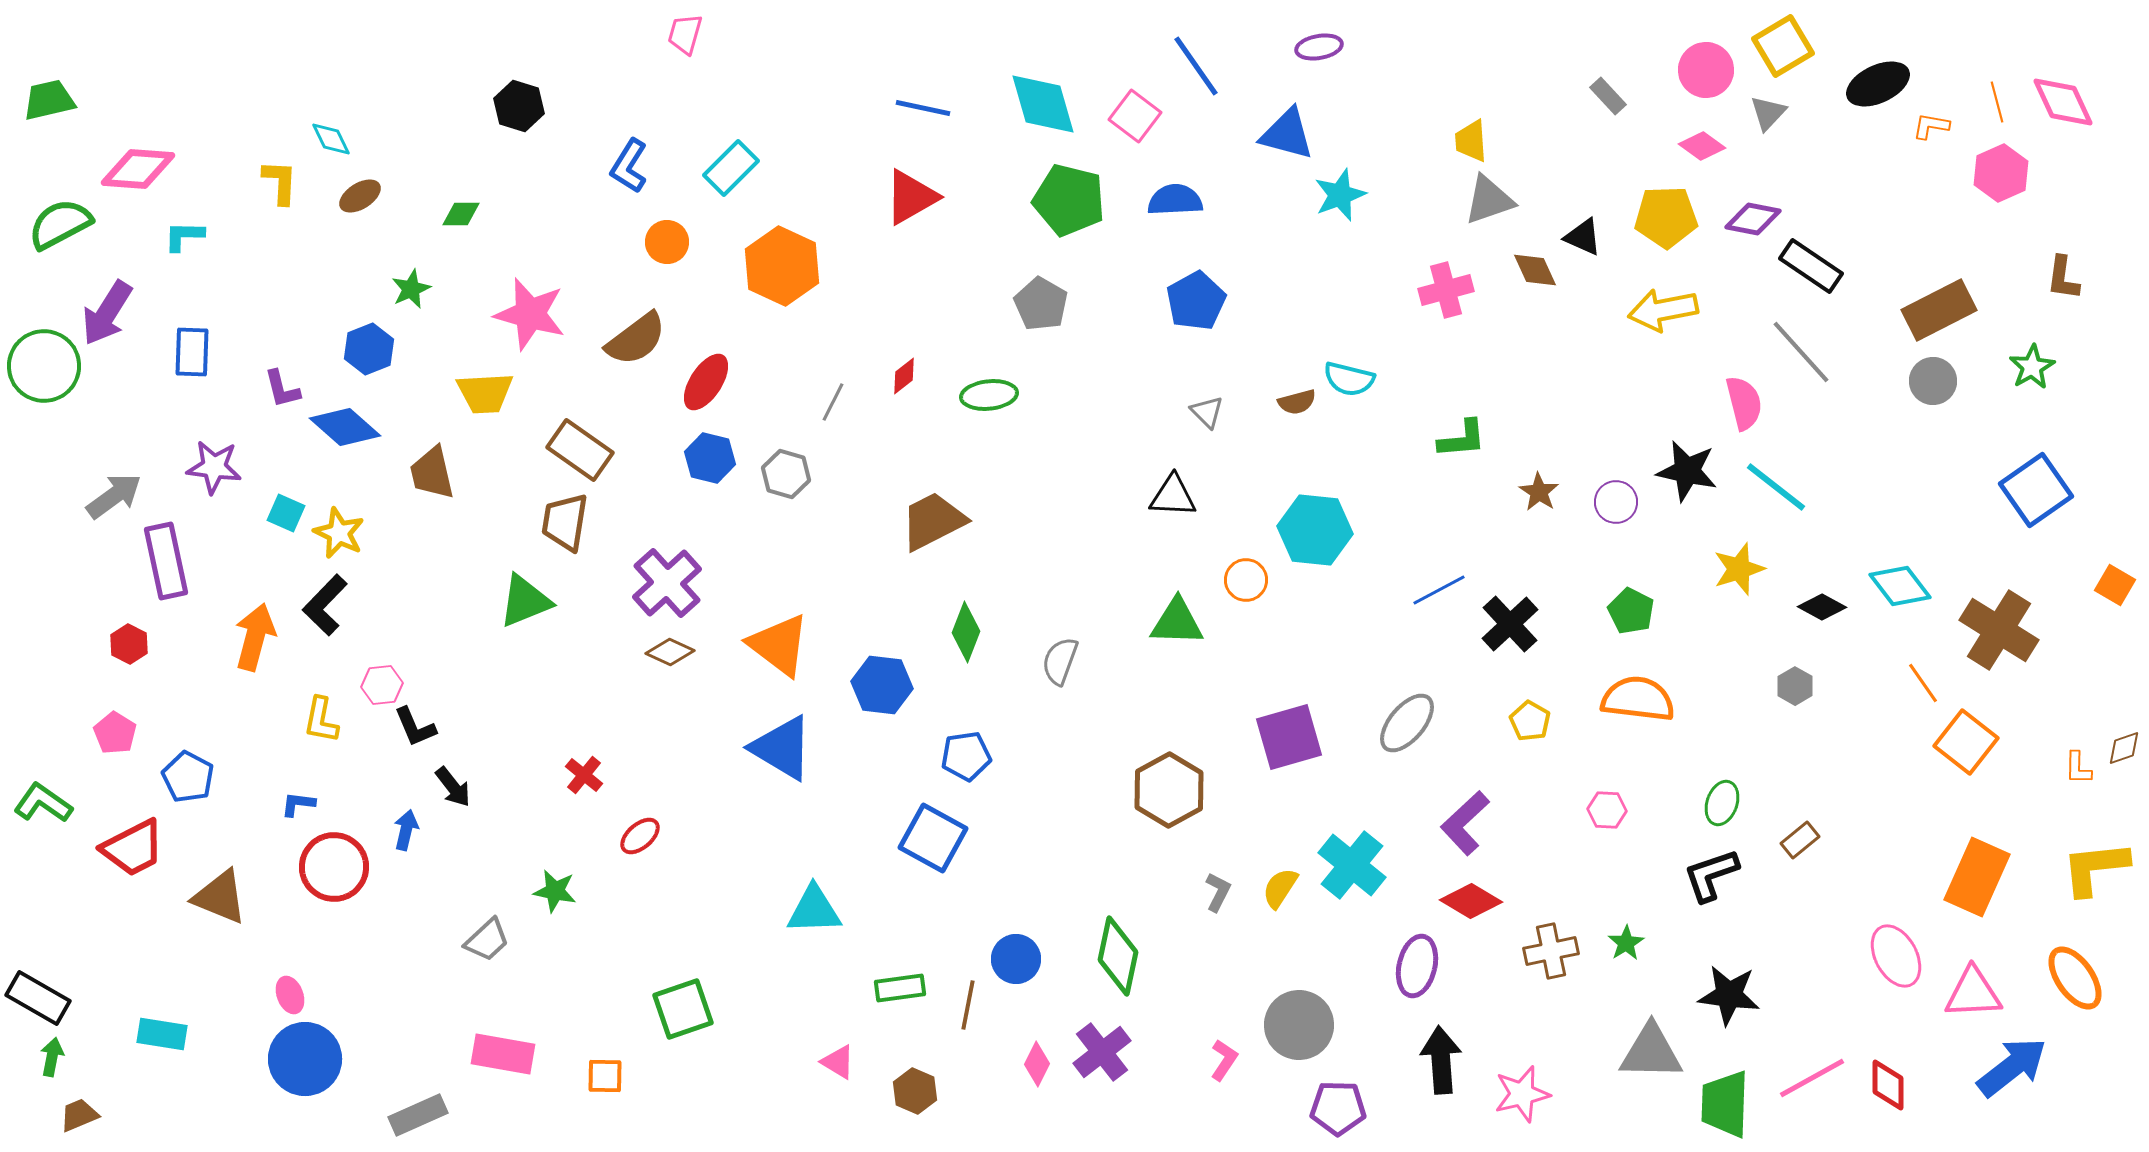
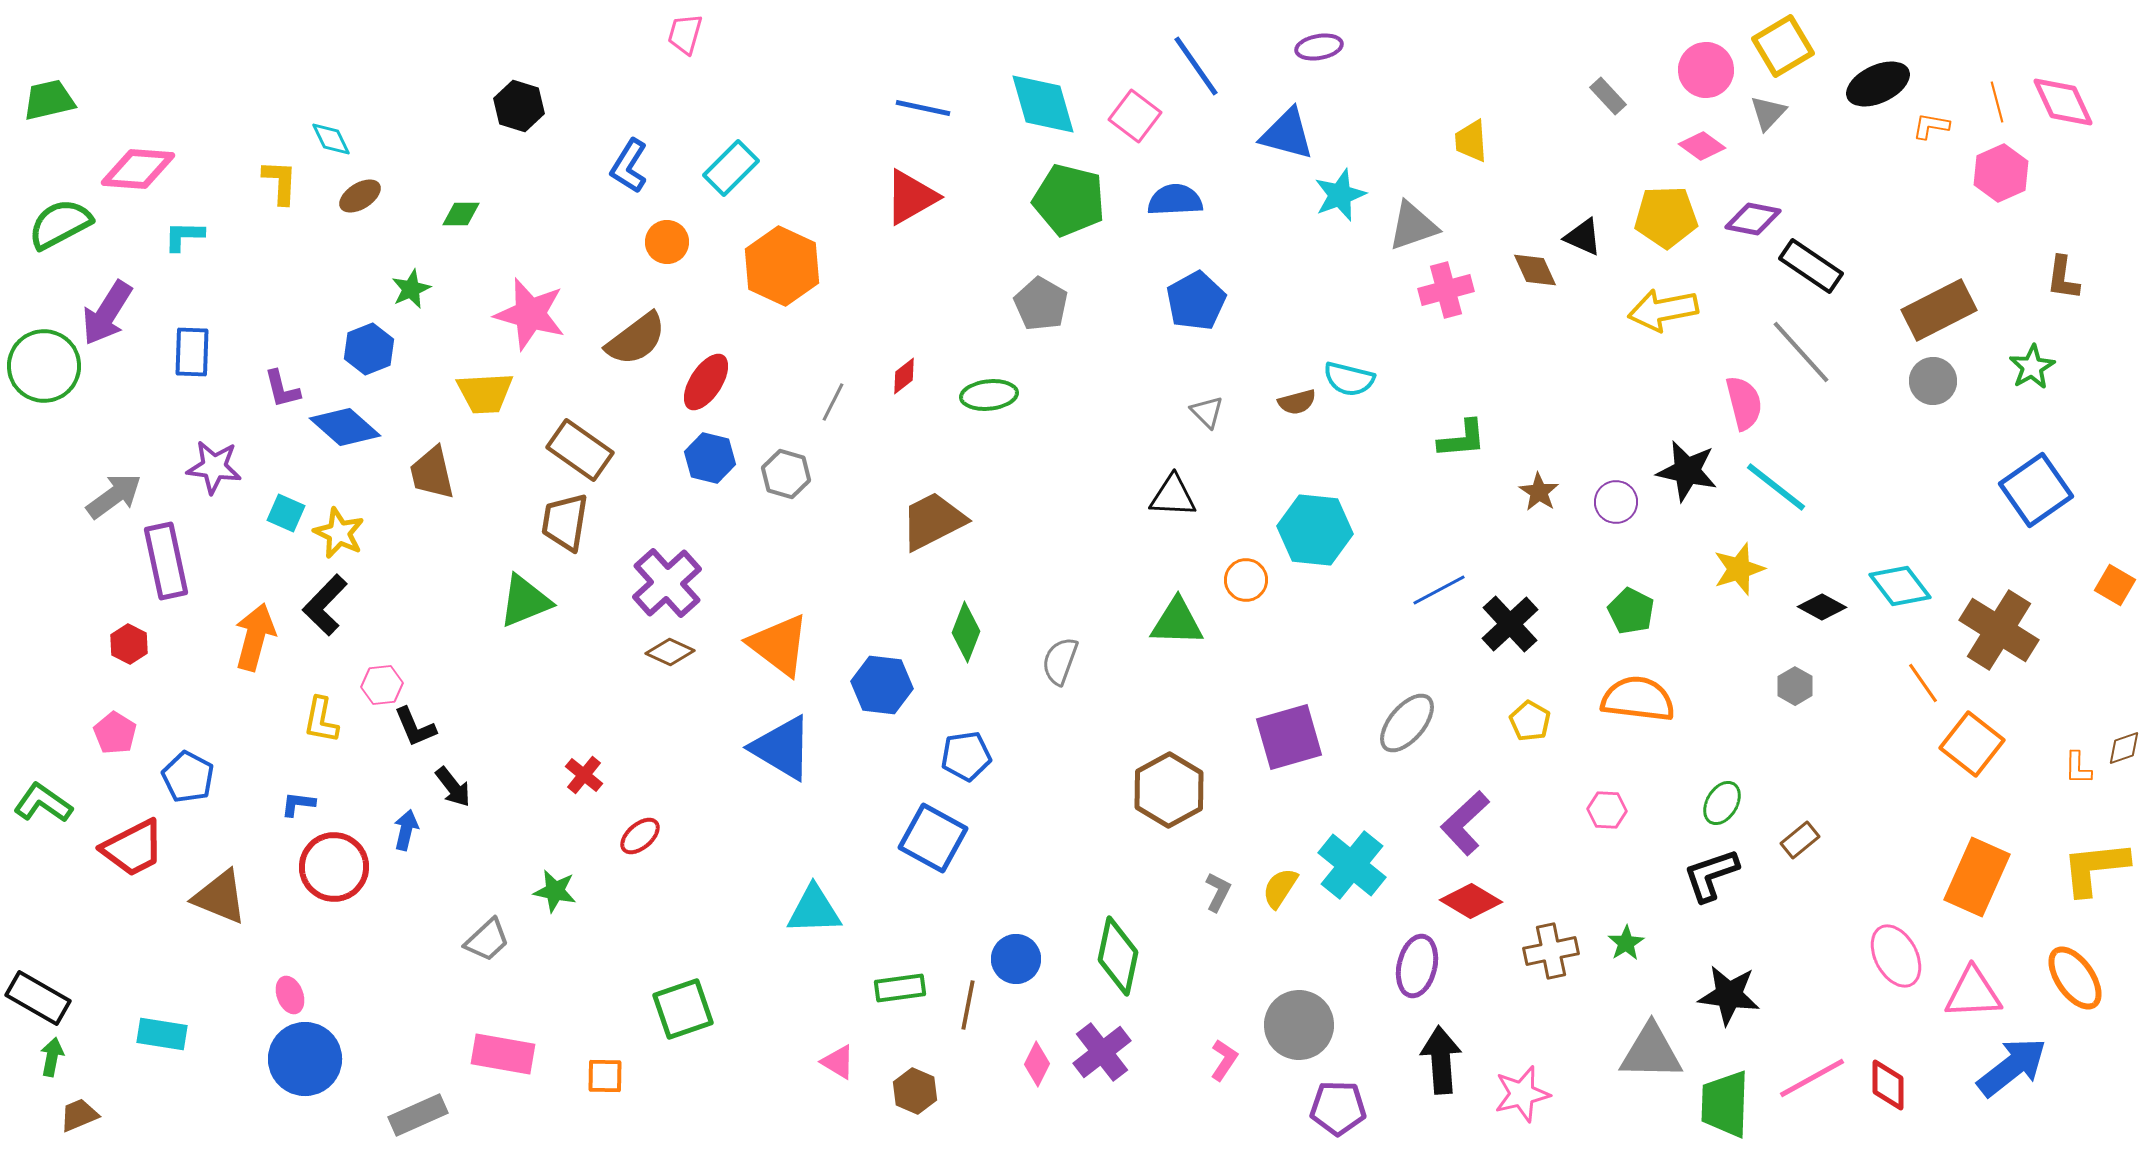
gray triangle at (1489, 200): moved 76 px left, 26 px down
orange square at (1966, 742): moved 6 px right, 2 px down
green ellipse at (1722, 803): rotated 12 degrees clockwise
